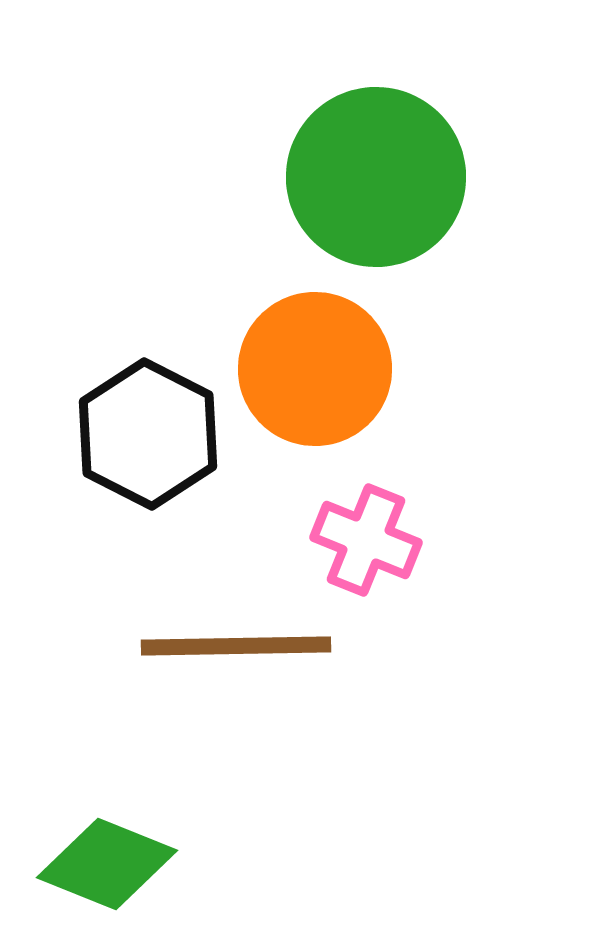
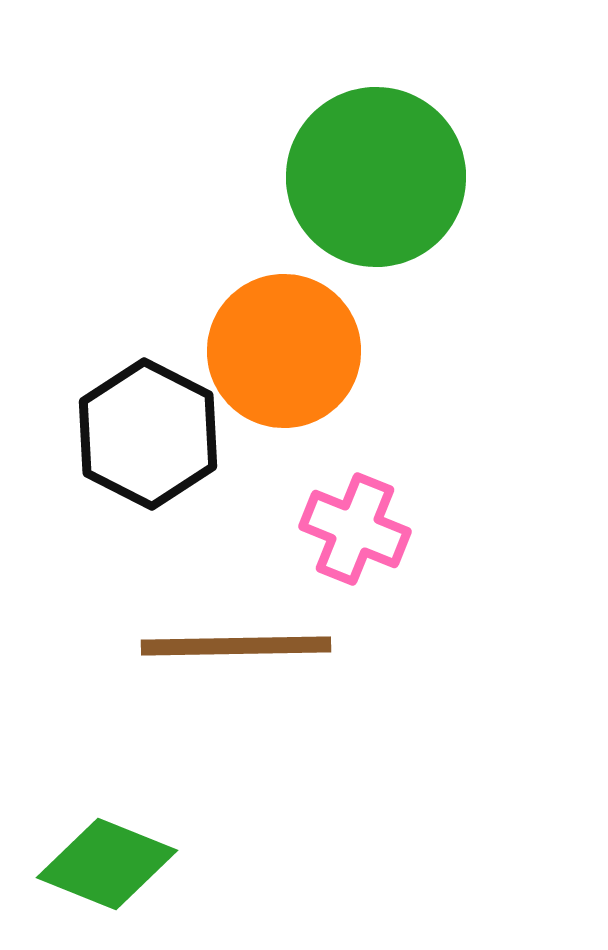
orange circle: moved 31 px left, 18 px up
pink cross: moved 11 px left, 11 px up
